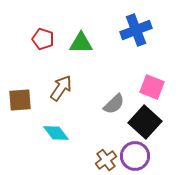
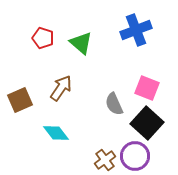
red pentagon: moved 1 px up
green triangle: rotated 40 degrees clockwise
pink square: moved 5 px left, 1 px down
brown square: rotated 20 degrees counterclockwise
gray semicircle: rotated 110 degrees clockwise
black square: moved 2 px right, 1 px down
brown cross: moved 1 px left
